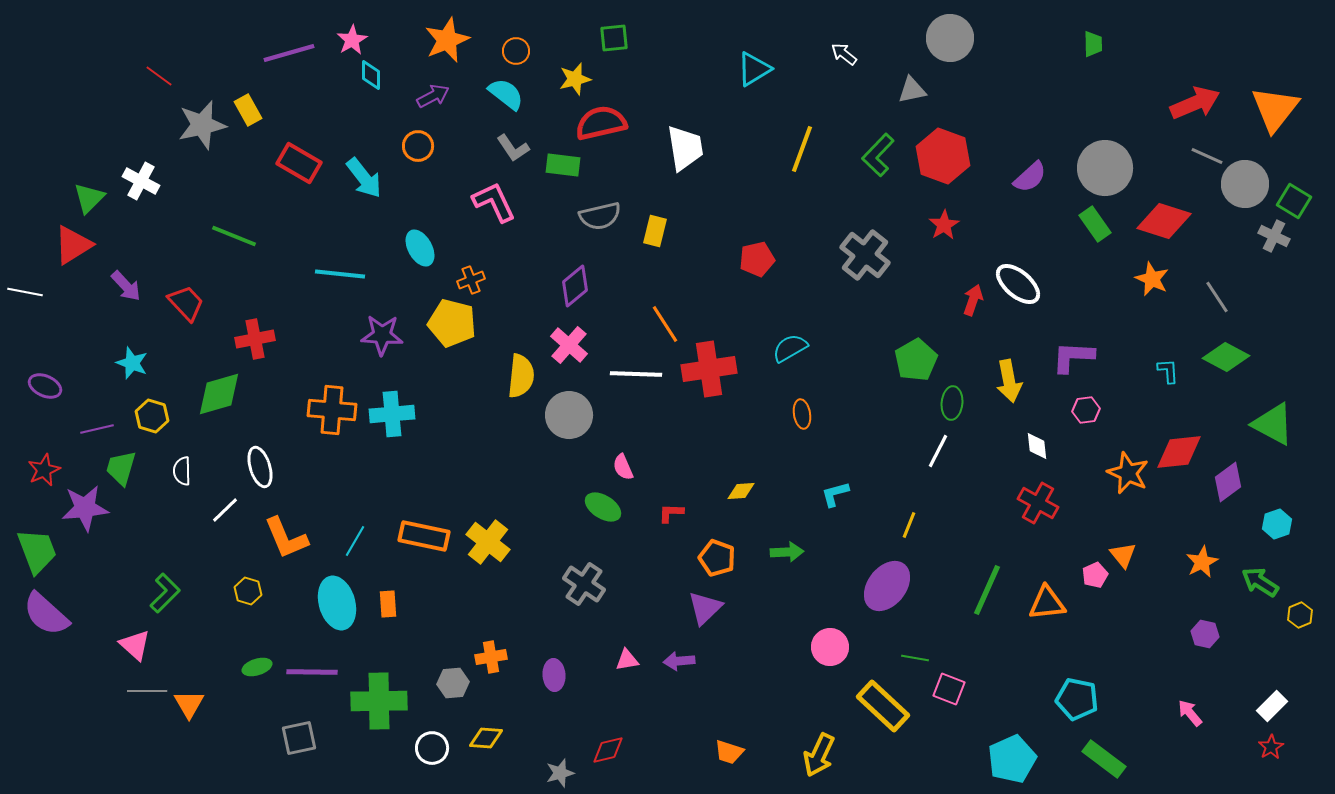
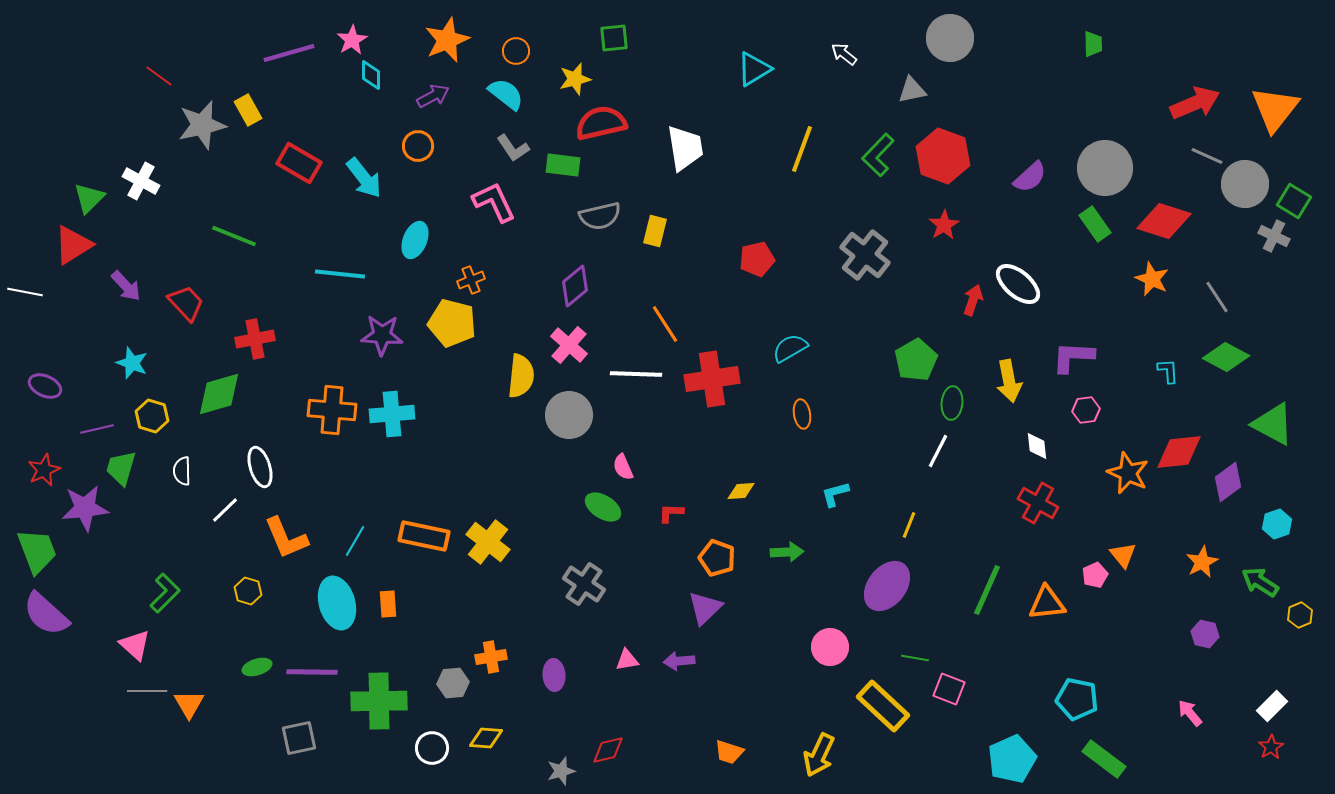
cyan ellipse at (420, 248): moved 5 px left, 8 px up; rotated 51 degrees clockwise
red cross at (709, 369): moved 3 px right, 10 px down
gray star at (560, 773): moved 1 px right, 2 px up
